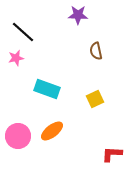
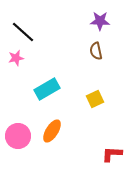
purple star: moved 22 px right, 6 px down
cyan rectangle: rotated 50 degrees counterclockwise
orange ellipse: rotated 20 degrees counterclockwise
